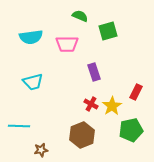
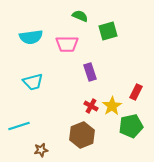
purple rectangle: moved 4 px left
red cross: moved 2 px down
cyan line: rotated 20 degrees counterclockwise
green pentagon: moved 4 px up
